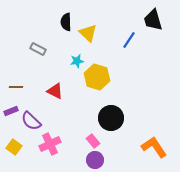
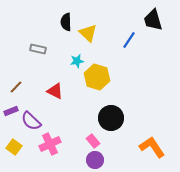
gray rectangle: rotated 14 degrees counterclockwise
brown line: rotated 48 degrees counterclockwise
orange L-shape: moved 2 px left
